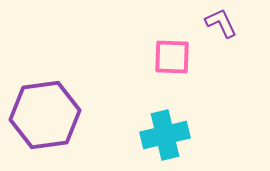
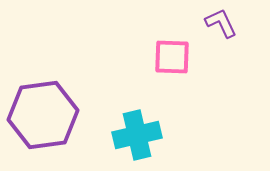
purple hexagon: moved 2 px left
cyan cross: moved 28 px left
